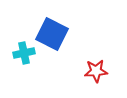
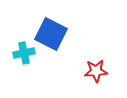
blue square: moved 1 px left
